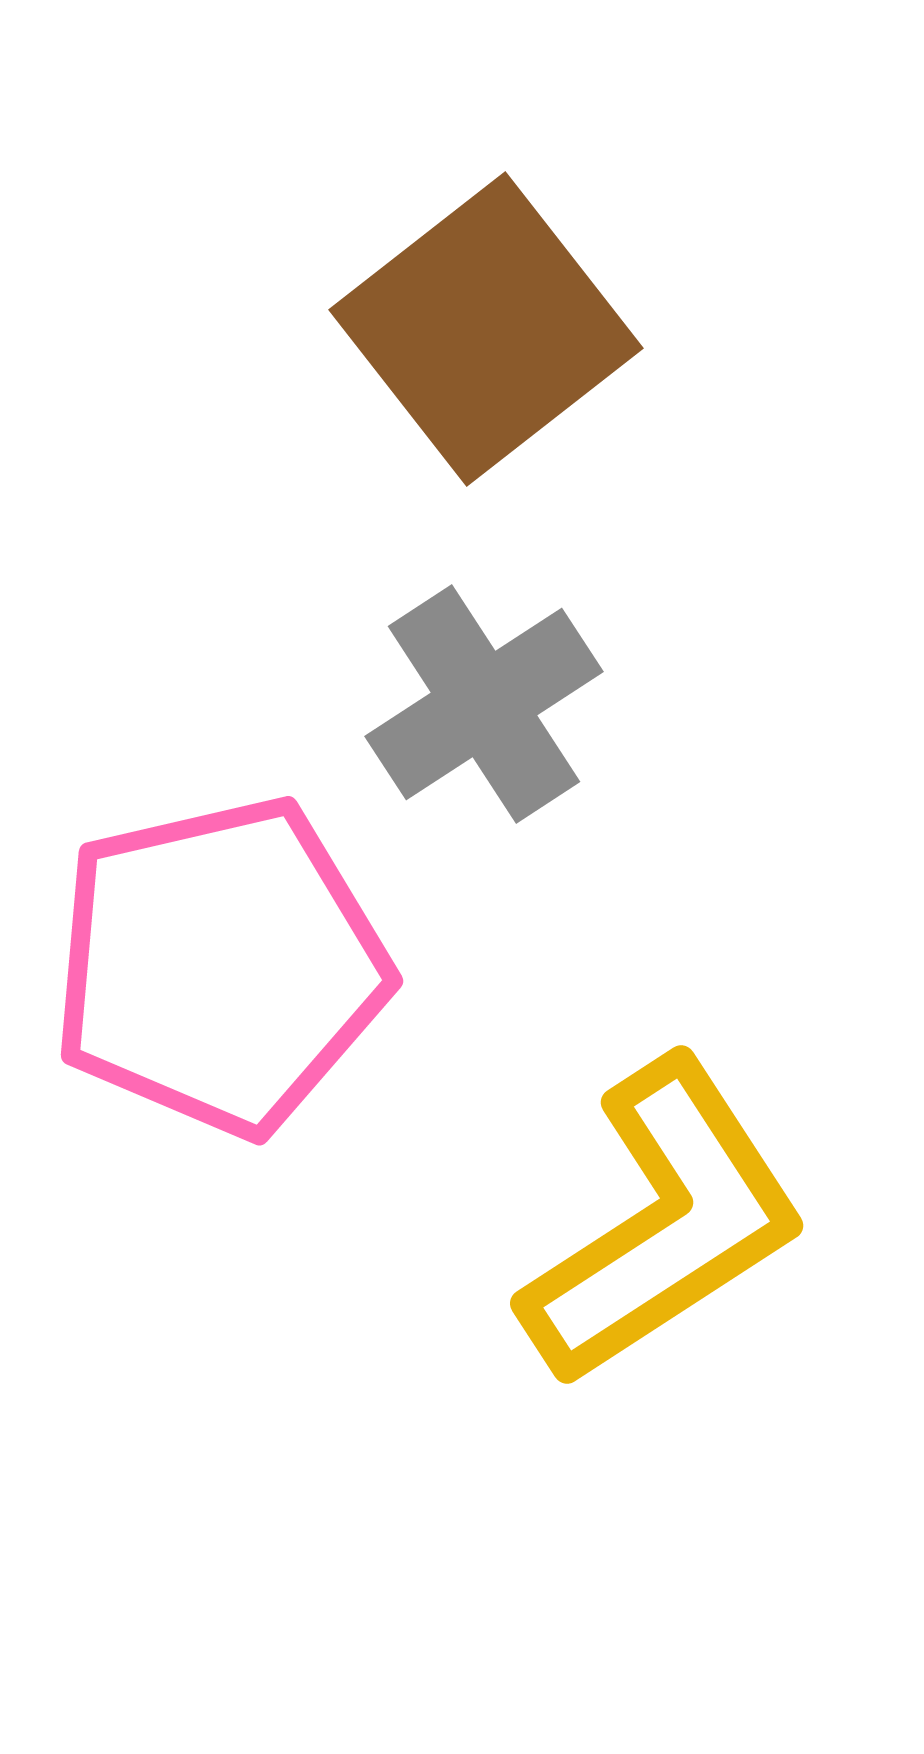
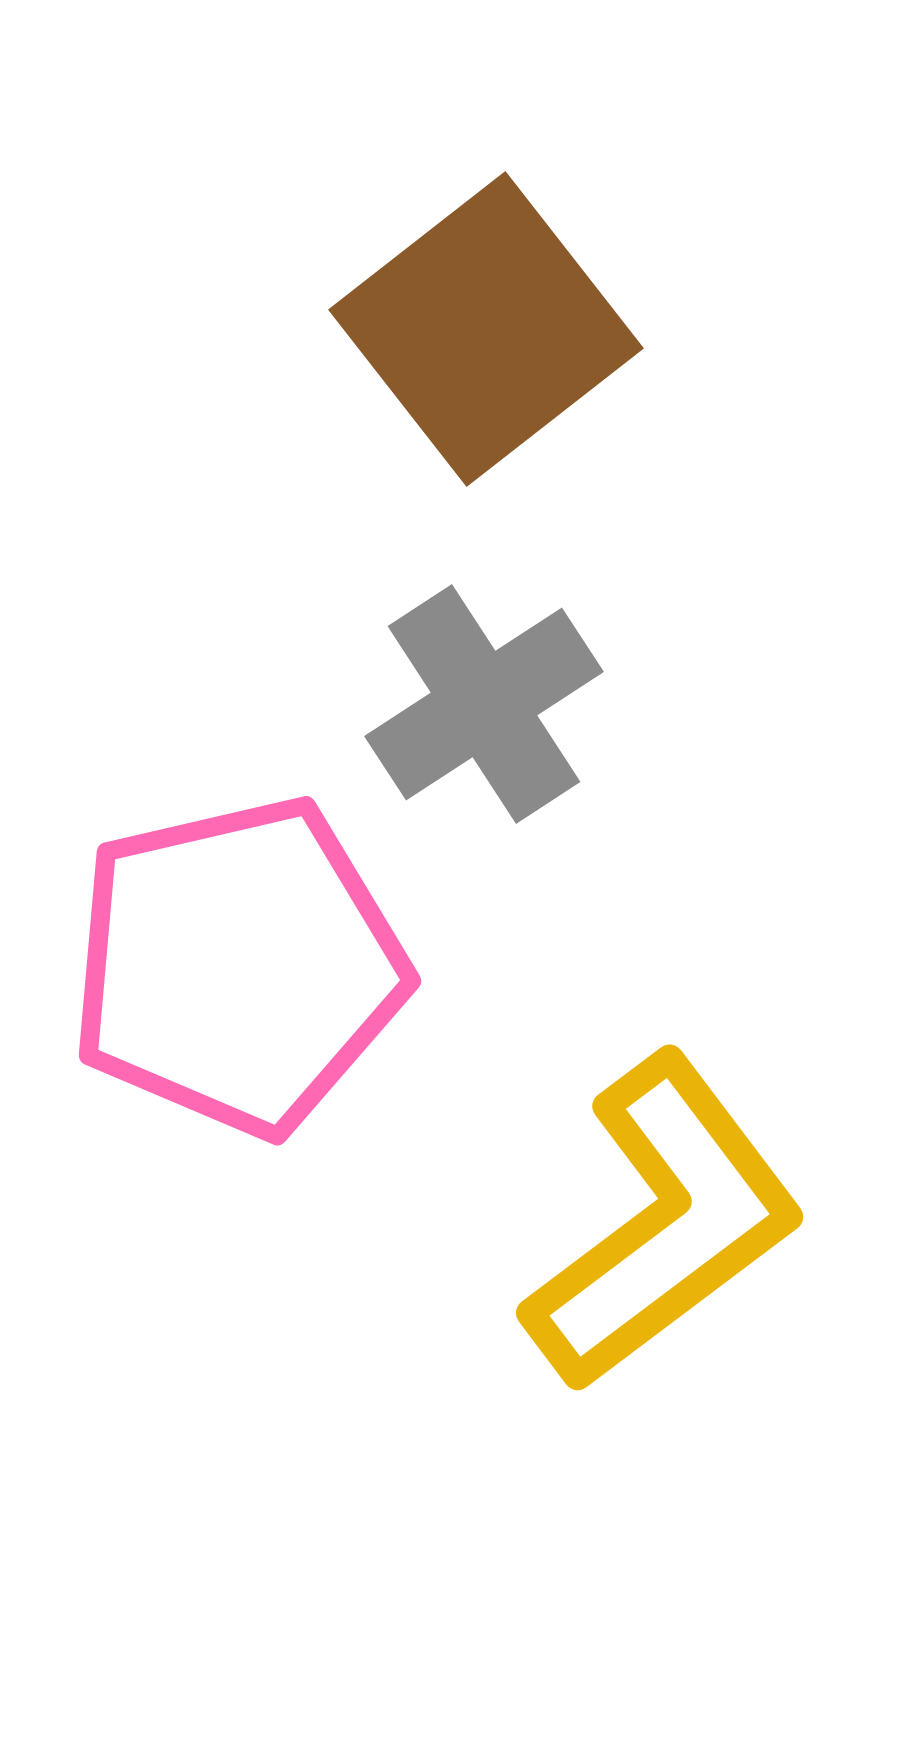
pink pentagon: moved 18 px right
yellow L-shape: rotated 4 degrees counterclockwise
